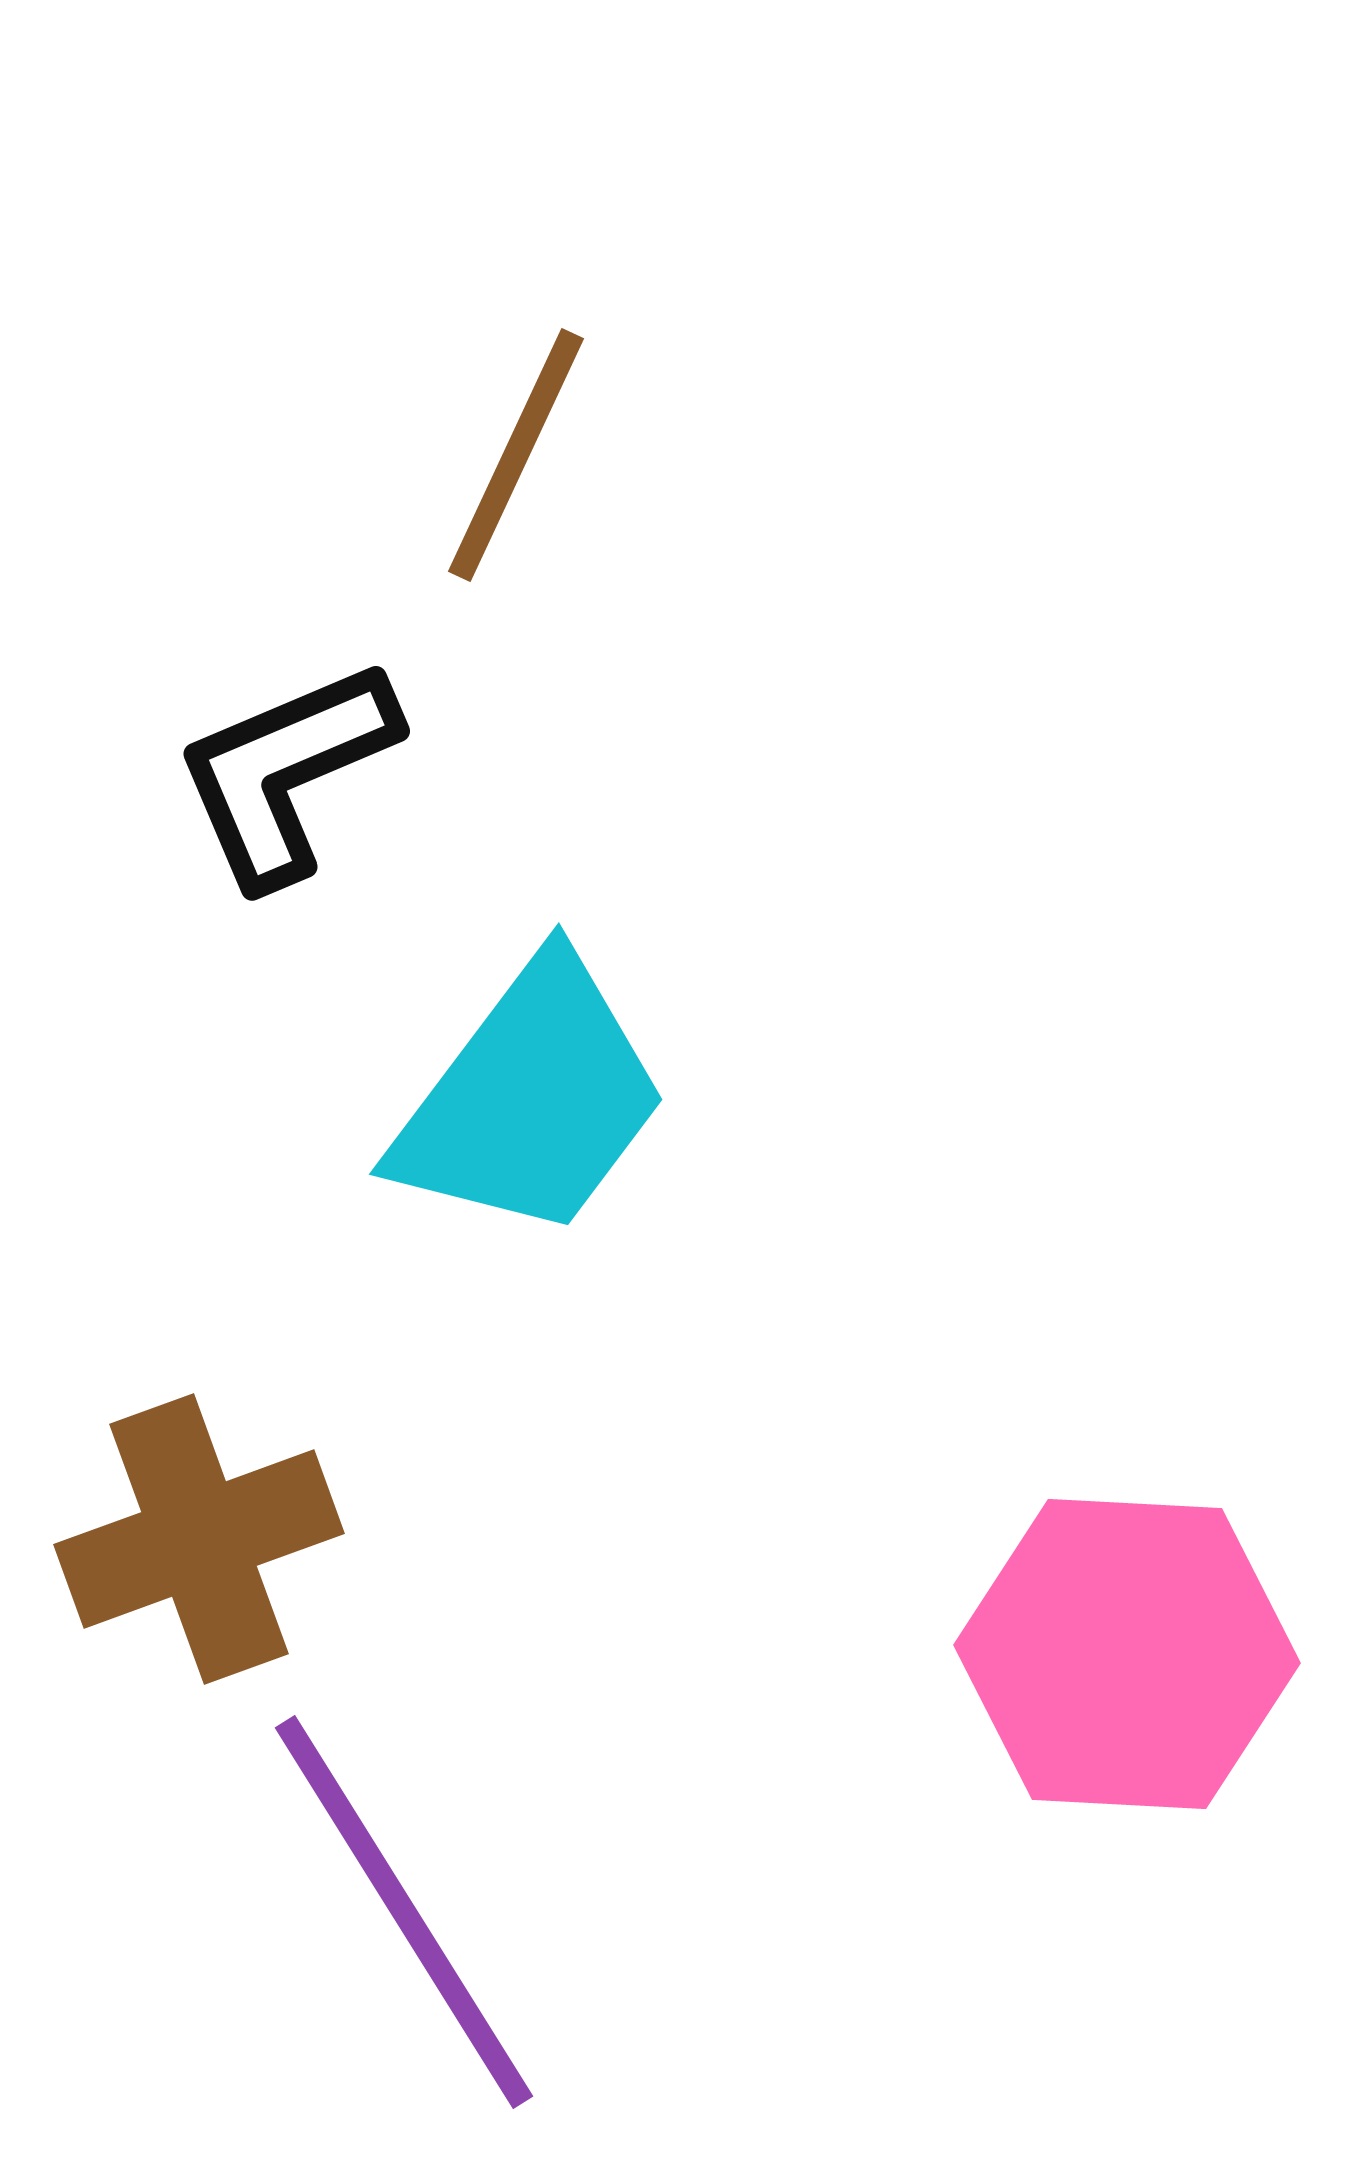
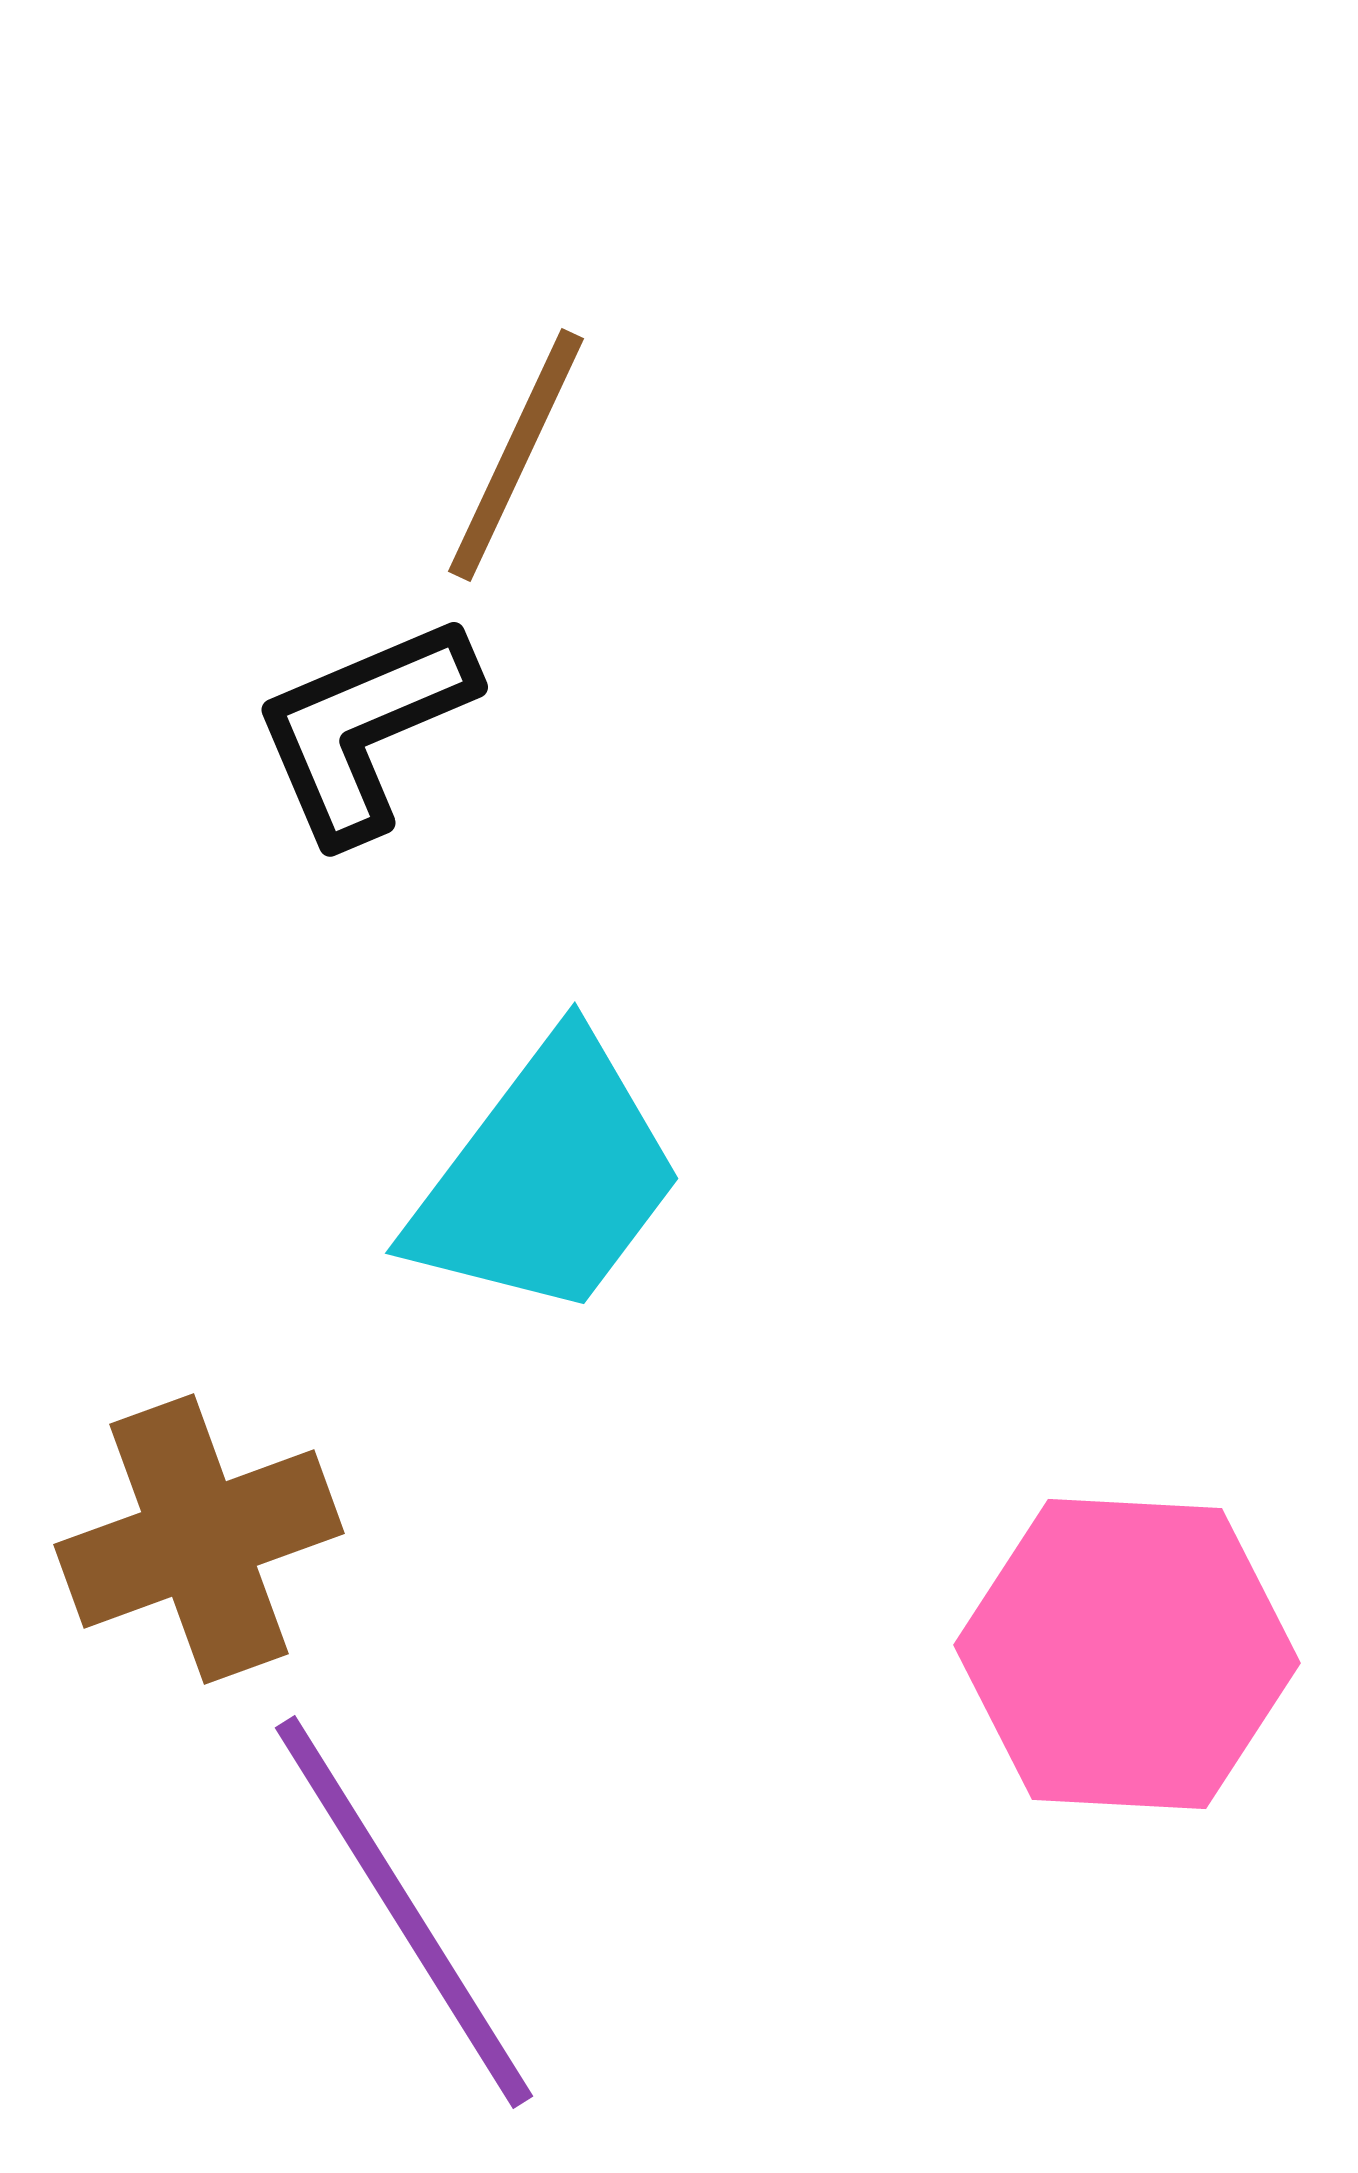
black L-shape: moved 78 px right, 44 px up
cyan trapezoid: moved 16 px right, 79 px down
